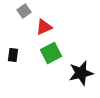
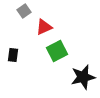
green square: moved 6 px right, 2 px up
black star: moved 2 px right, 4 px down
